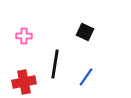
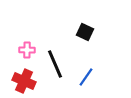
pink cross: moved 3 px right, 14 px down
black line: rotated 32 degrees counterclockwise
red cross: moved 1 px up; rotated 35 degrees clockwise
